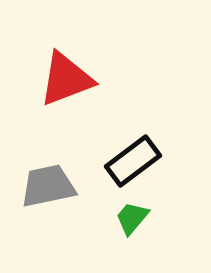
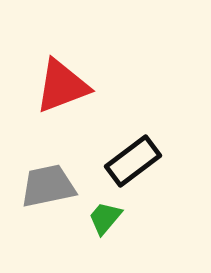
red triangle: moved 4 px left, 7 px down
green trapezoid: moved 27 px left
